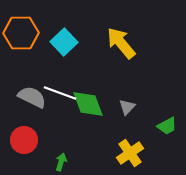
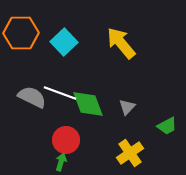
red circle: moved 42 px right
